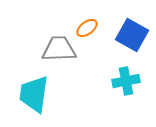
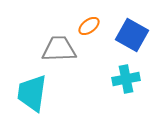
orange ellipse: moved 2 px right, 2 px up
cyan cross: moved 2 px up
cyan trapezoid: moved 2 px left, 1 px up
